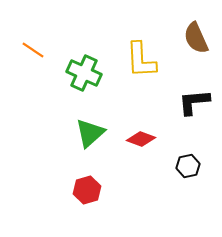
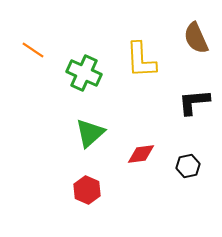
red diamond: moved 15 px down; rotated 28 degrees counterclockwise
red hexagon: rotated 20 degrees counterclockwise
